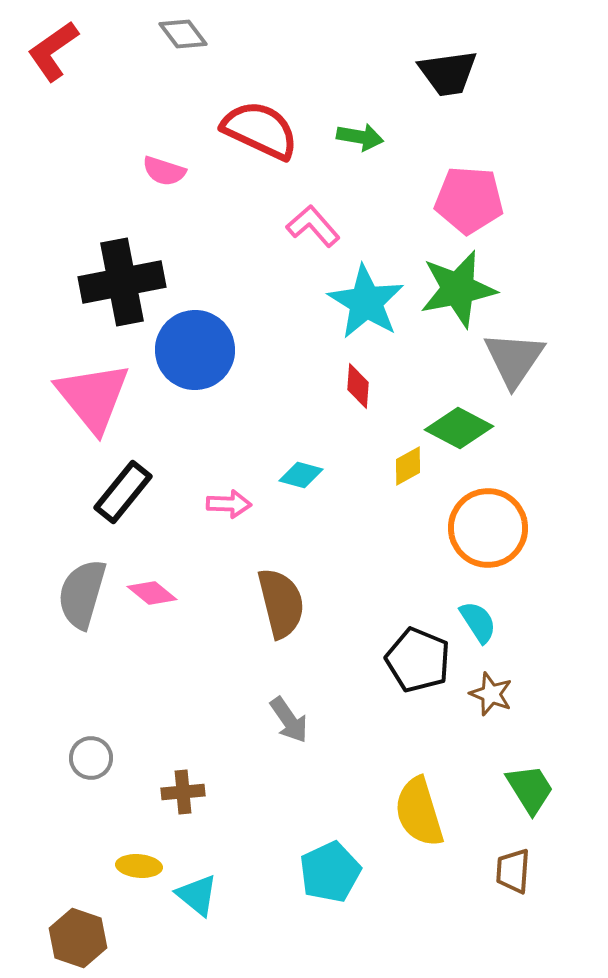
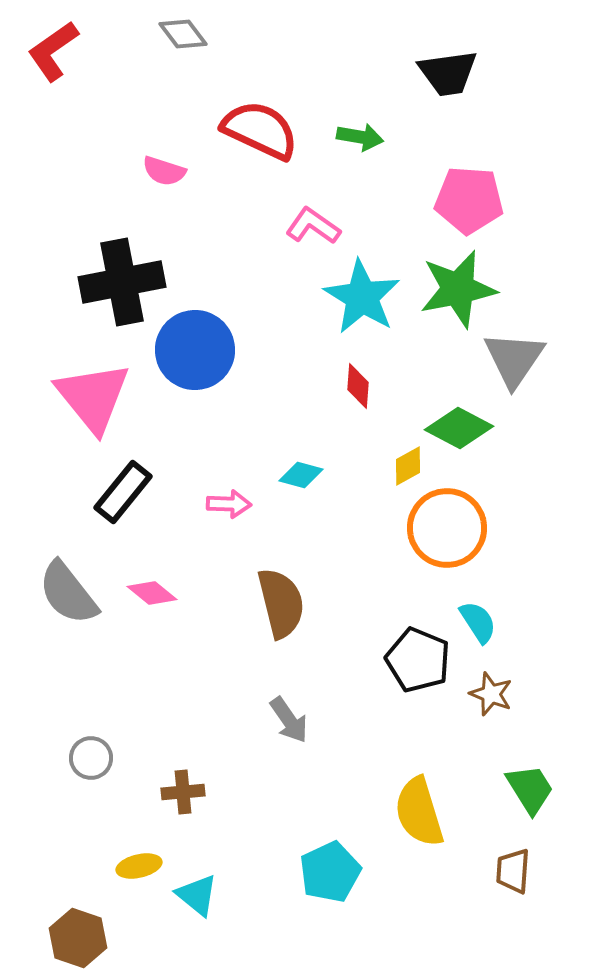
pink L-shape: rotated 14 degrees counterclockwise
cyan star: moved 4 px left, 5 px up
orange circle: moved 41 px left
gray semicircle: moved 14 px left, 1 px up; rotated 54 degrees counterclockwise
yellow ellipse: rotated 18 degrees counterclockwise
